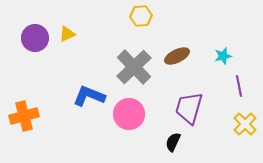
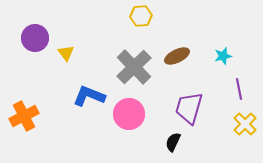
yellow triangle: moved 1 px left, 19 px down; rotated 42 degrees counterclockwise
purple line: moved 3 px down
orange cross: rotated 12 degrees counterclockwise
